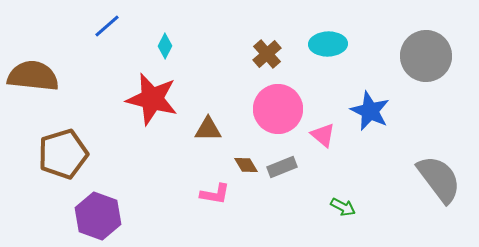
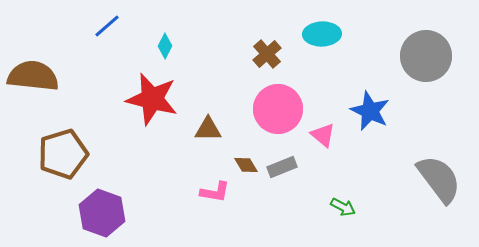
cyan ellipse: moved 6 px left, 10 px up
pink L-shape: moved 2 px up
purple hexagon: moved 4 px right, 3 px up
